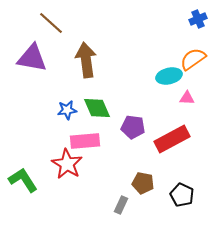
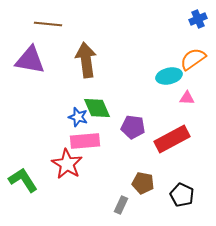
brown line: moved 3 px left, 1 px down; rotated 36 degrees counterclockwise
purple triangle: moved 2 px left, 2 px down
blue star: moved 11 px right, 7 px down; rotated 24 degrees clockwise
